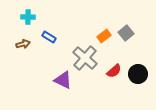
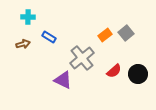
orange rectangle: moved 1 px right, 1 px up
gray cross: moved 3 px left; rotated 10 degrees clockwise
